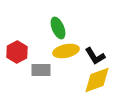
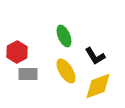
green ellipse: moved 6 px right, 8 px down
yellow ellipse: moved 20 px down; rotated 70 degrees clockwise
gray rectangle: moved 13 px left, 4 px down
yellow diamond: moved 1 px right, 6 px down
